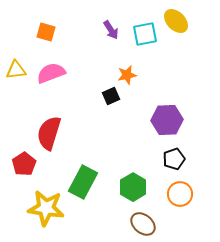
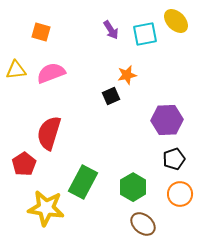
orange square: moved 5 px left
